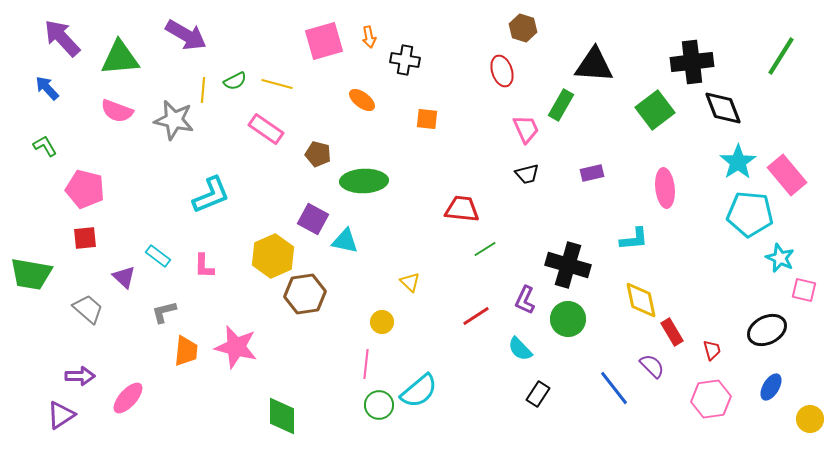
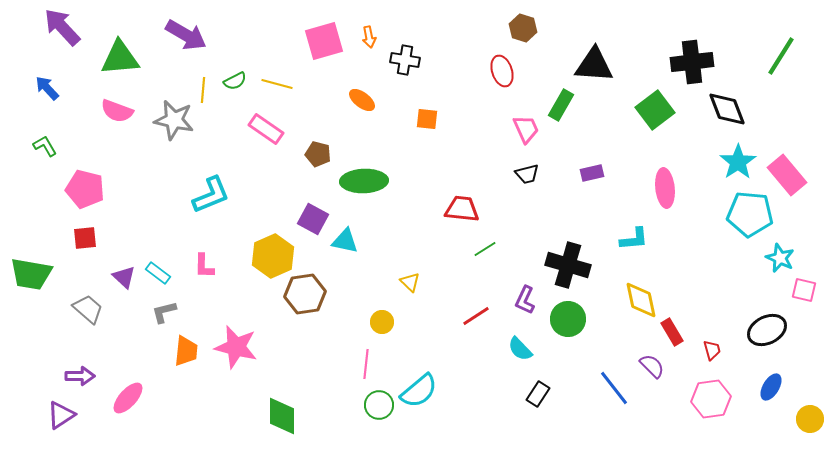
purple arrow at (62, 38): moved 11 px up
black diamond at (723, 108): moved 4 px right, 1 px down
cyan rectangle at (158, 256): moved 17 px down
